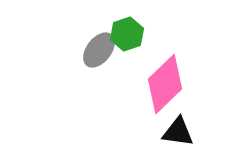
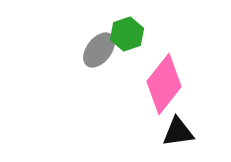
pink diamond: moved 1 px left; rotated 8 degrees counterclockwise
black triangle: rotated 16 degrees counterclockwise
